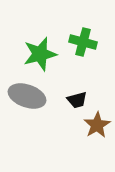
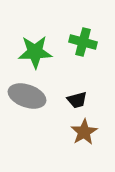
green star: moved 5 px left, 2 px up; rotated 12 degrees clockwise
brown star: moved 13 px left, 7 px down
